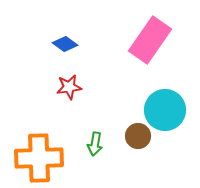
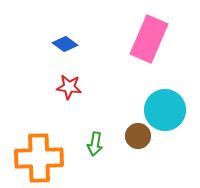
pink rectangle: moved 1 px left, 1 px up; rotated 12 degrees counterclockwise
red star: rotated 15 degrees clockwise
